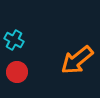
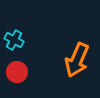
orange arrow: rotated 28 degrees counterclockwise
